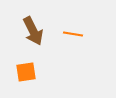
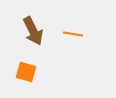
orange square: rotated 25 degrees clockwise
